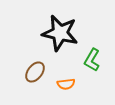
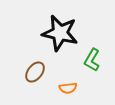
orange semicircle: moved 2 px right, 4 px down
